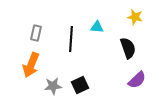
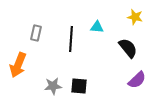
black semicircle: rotated 20 degrees counterclockwise
orange arrow: moved 13 px left
black square: moved 1 px left, 1 px down; rotated 30 degrees clockwise
